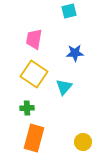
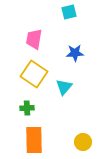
cyan square: moved 1 px down
orange rectangle: moved 2 px down; rotated 16 degrees counterclockwise
